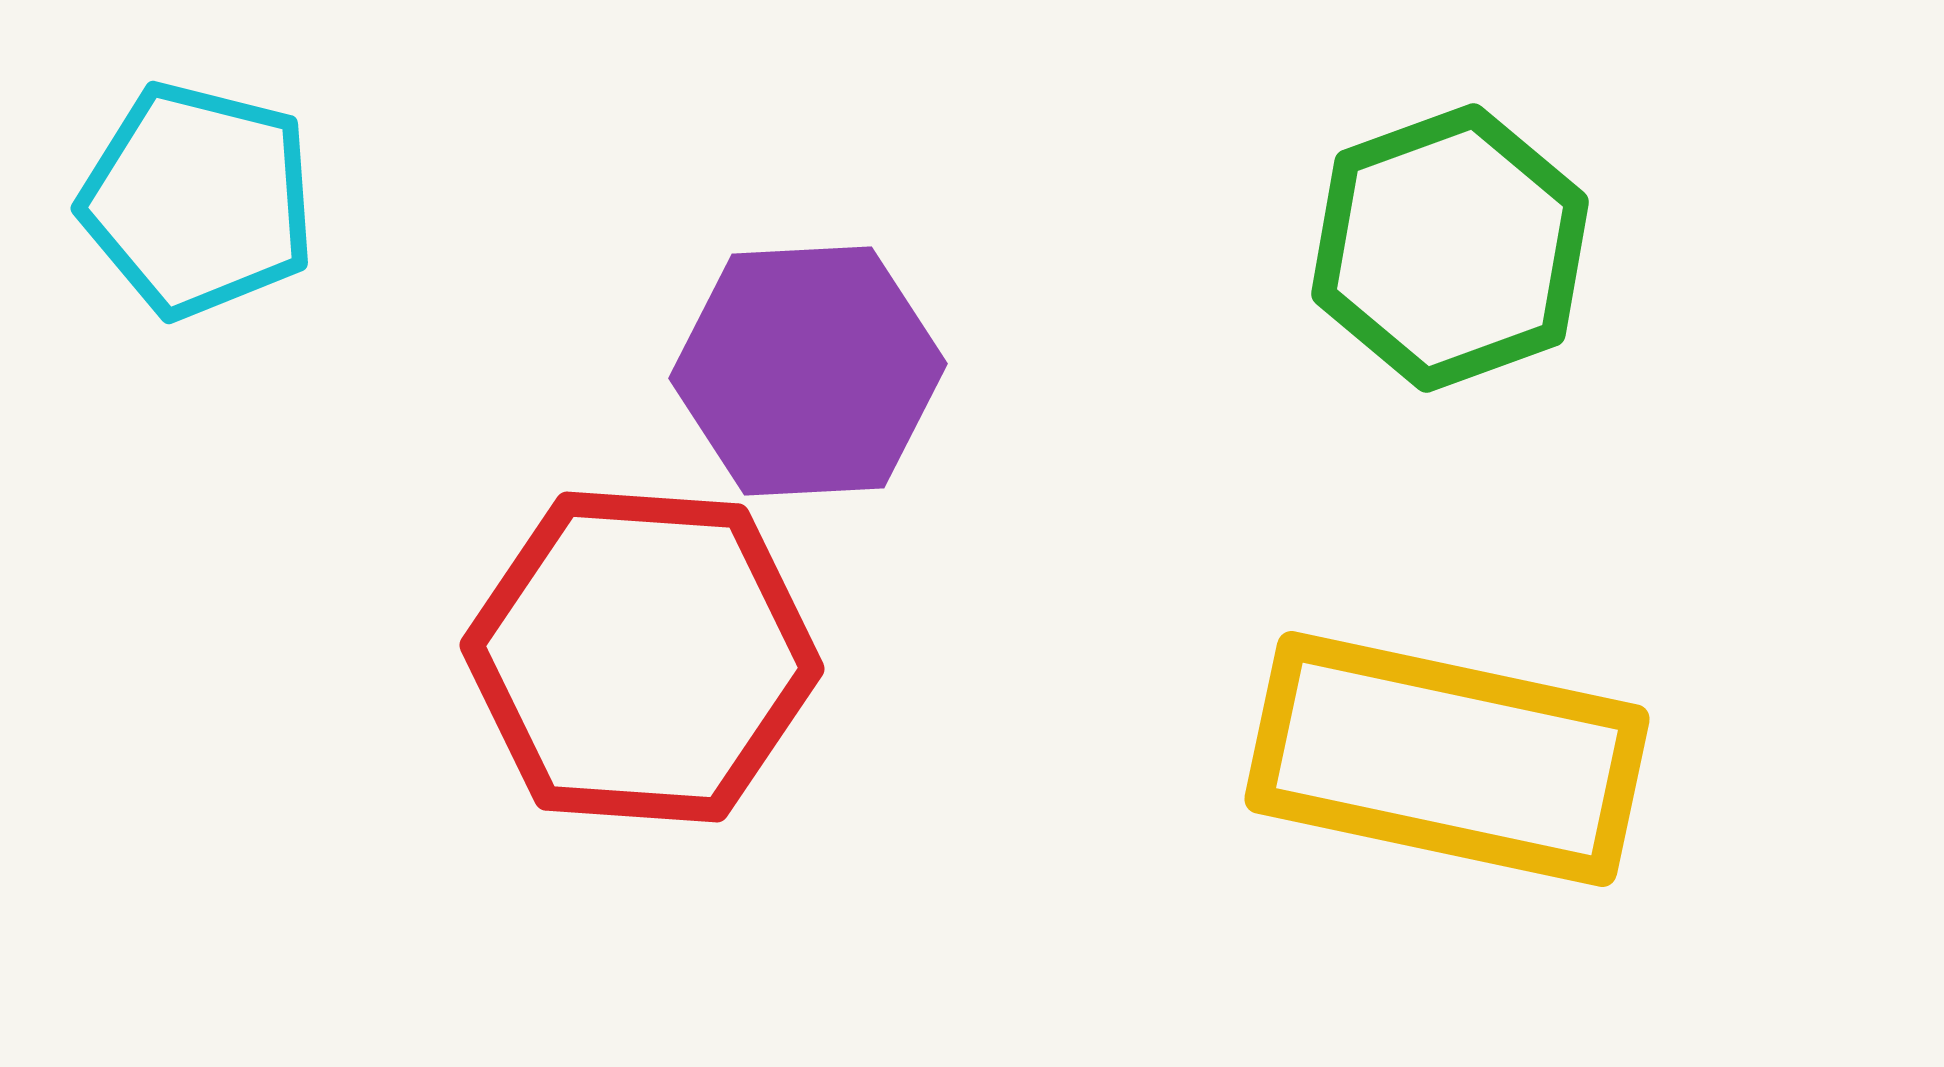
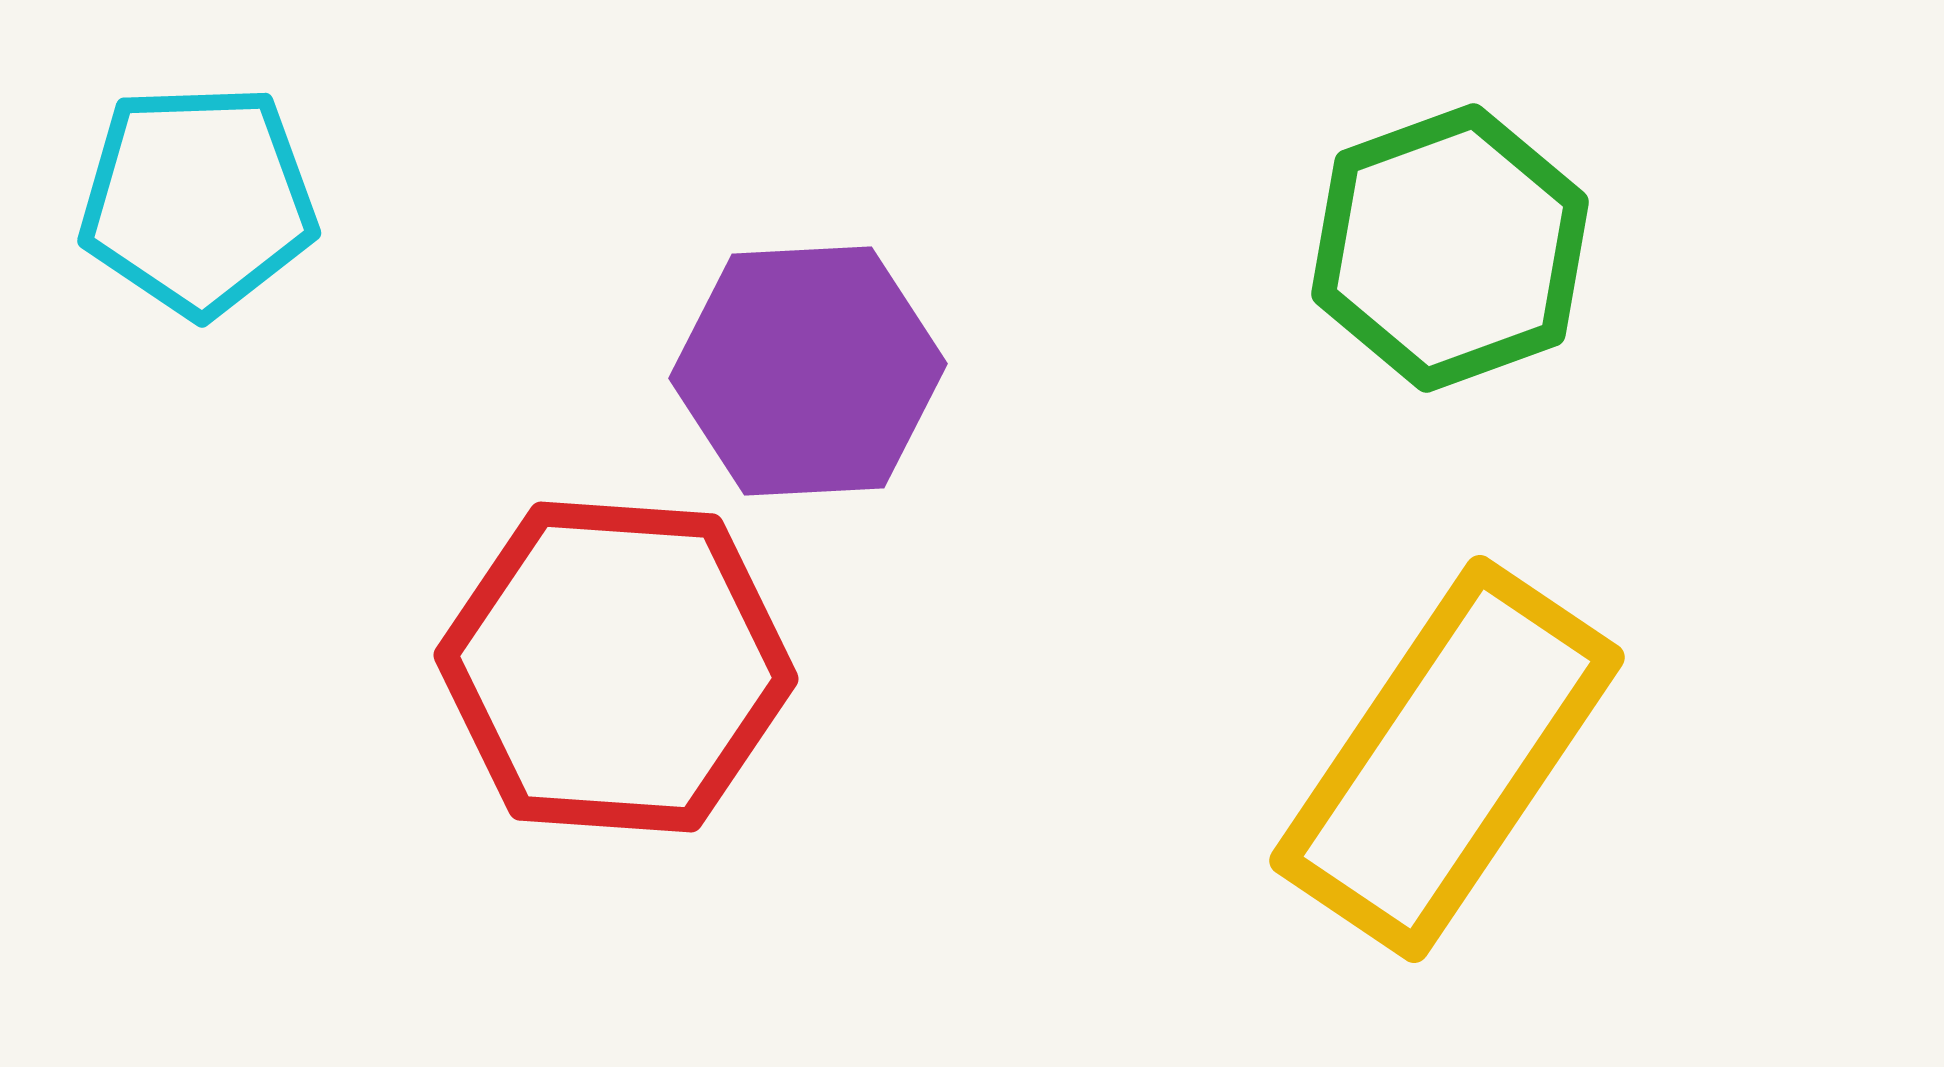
cyan pentagon: rotated 16 degrees counterclockwise
red hexagon: moved 26 px left, 10 px down
yellow rectangle: rotated 68 degrees counterclockwise
